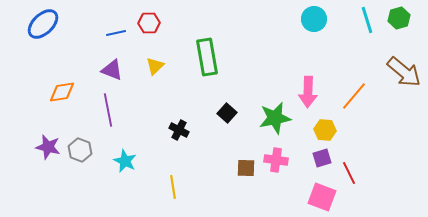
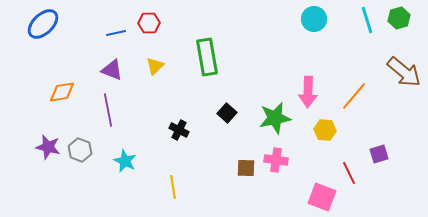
purple square: moved 57 px right, 4 px up
